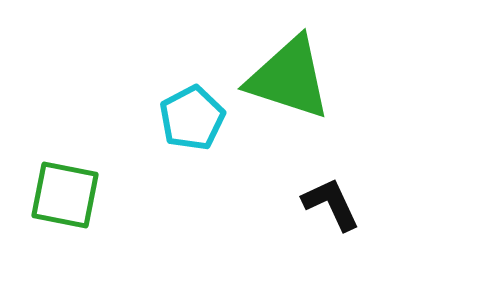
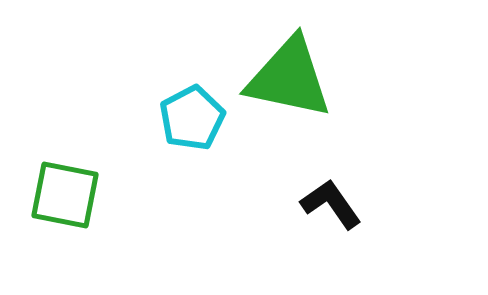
green triangle: rotated 6 degrees counterclockwise
black L-shape: rotated 10 degrees counterclockwise
